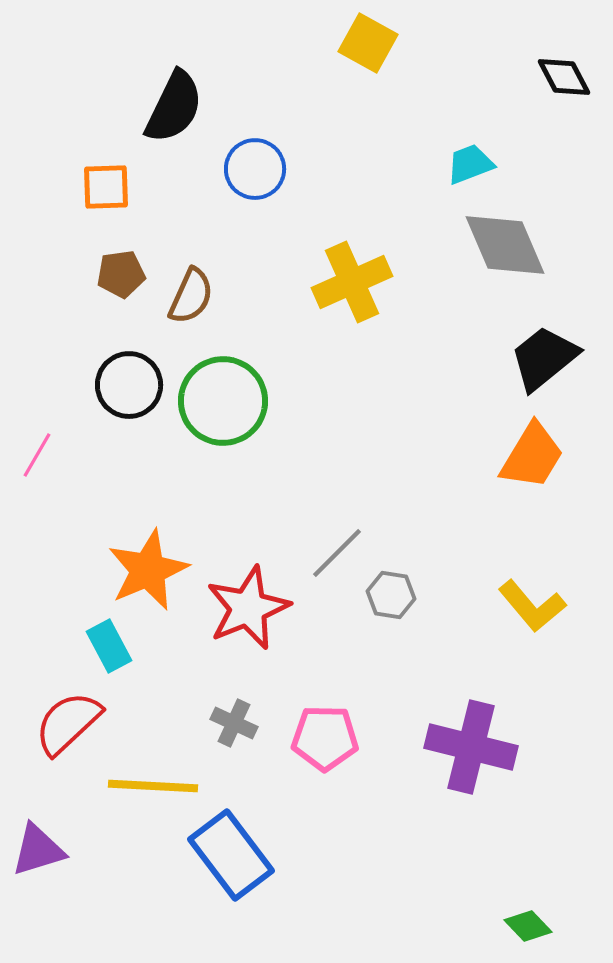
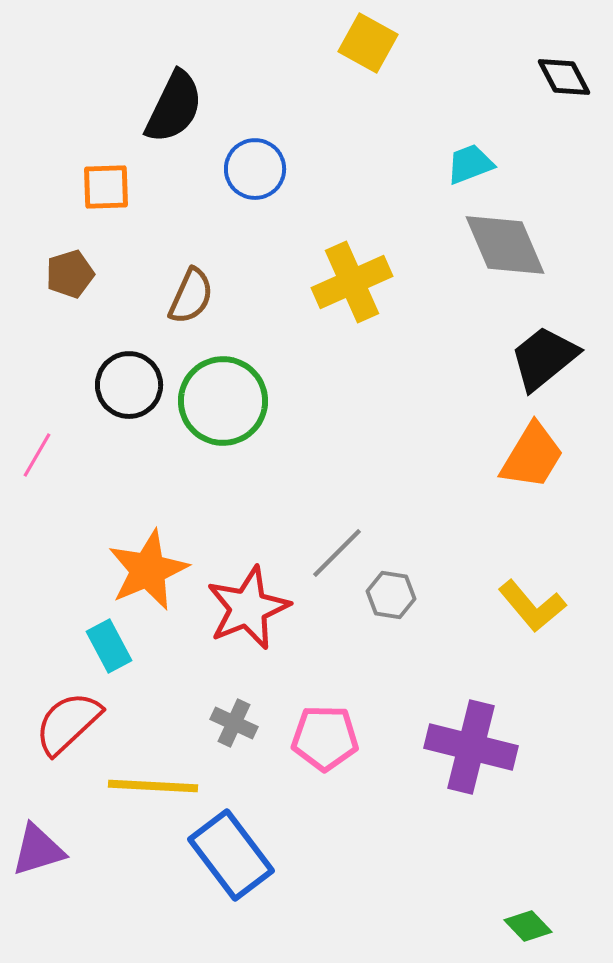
brown pentagon: moved 51 px left; rotated 9 degrees counterclockwise
